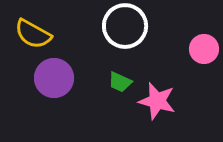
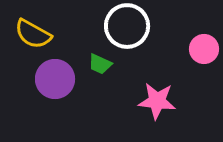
white circle: moved 2 px right
purple circle: moved 1 px right, 1 px down
green trapezoid: moved 20 px left, 18 px up
pink star: rotated 9 degrees counterclockwise
